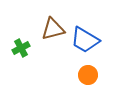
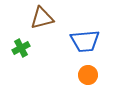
brown triangle: moved 11 px left, 11 px up
blue trapezoid: moved 1 px down; rotated 36 degrees counterclockwise
